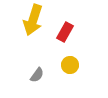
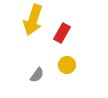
red rectangle: moved 3 px left, 1 px down
yellow circle: moved 3 px left
